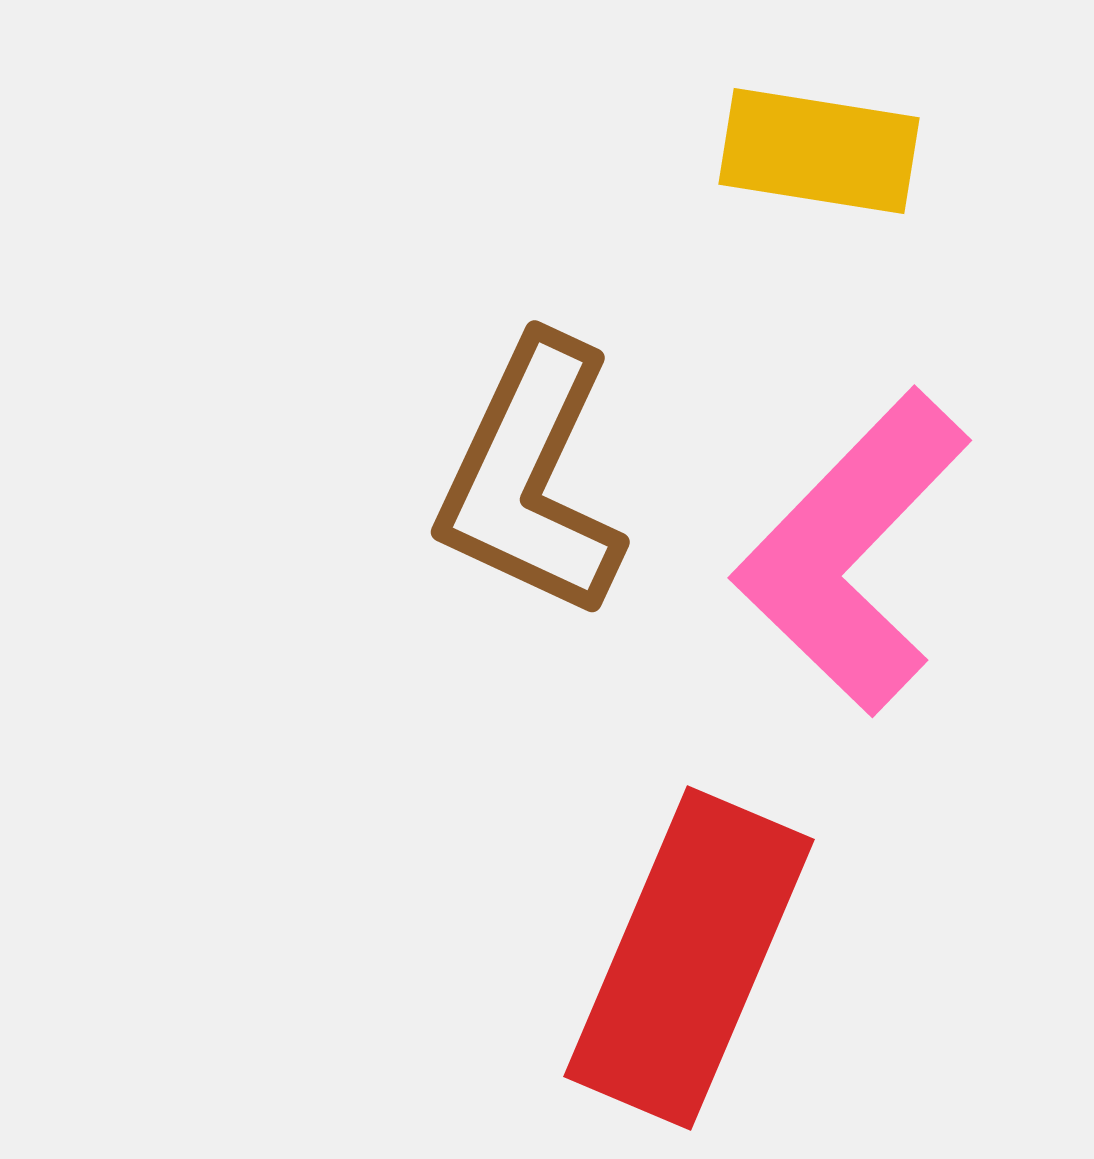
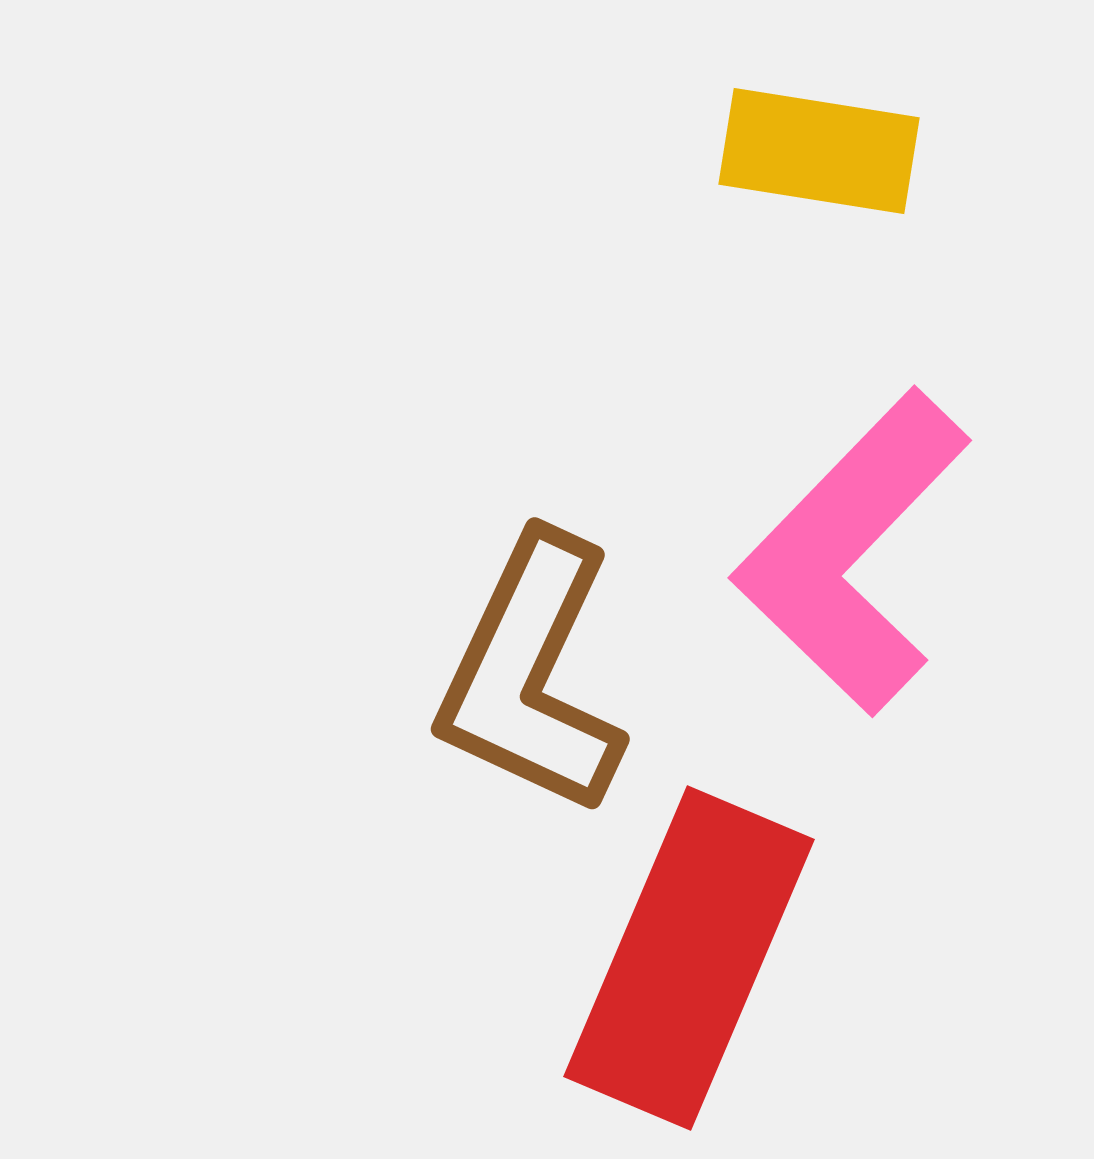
brown L-shape: moved 197 px down
